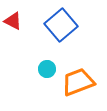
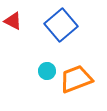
cyan circle: moved 2 px down
orange trapezoid: moved 2 px left, 3 px up
